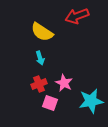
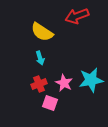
cyan star: moved 21 px up
